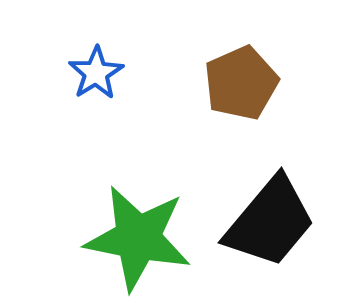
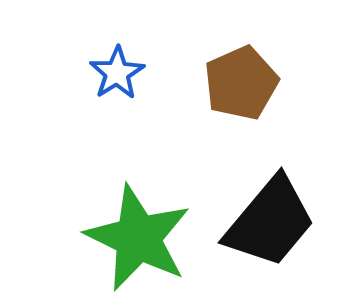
blue star: moved 21 px right
green star: rotated 15 degrees clockwise
